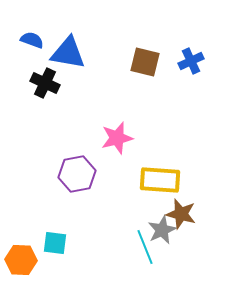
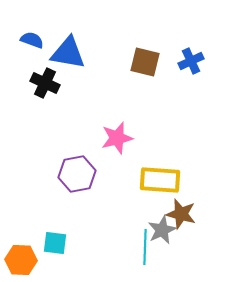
cyan line: rotated 24 degrees clockwise
